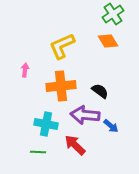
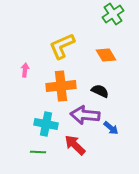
orange diamond: moved 2 px left, 14 px down
black semicircle: rotated 12 degrees counterclockwise
blue arrow: moved 2 px down
